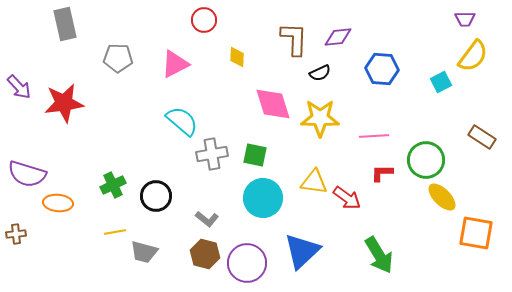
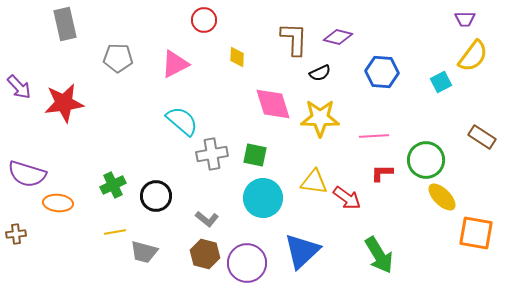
purple diamond: rotated 20 degrees clockwise
blue hexagon: moved 3 px down
